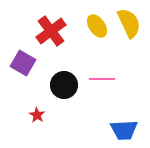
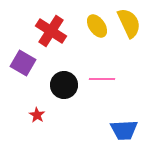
red cross: rotated 20 degrees counterclockwise
